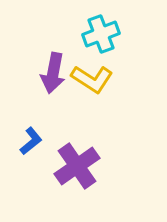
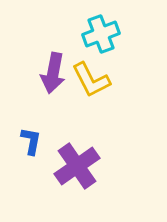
yellow L-shape: moved 1 px left, 1 px down; rotated 30 degrees clockwise
blue L-shape: rotated 40 degrees counterclockwise
